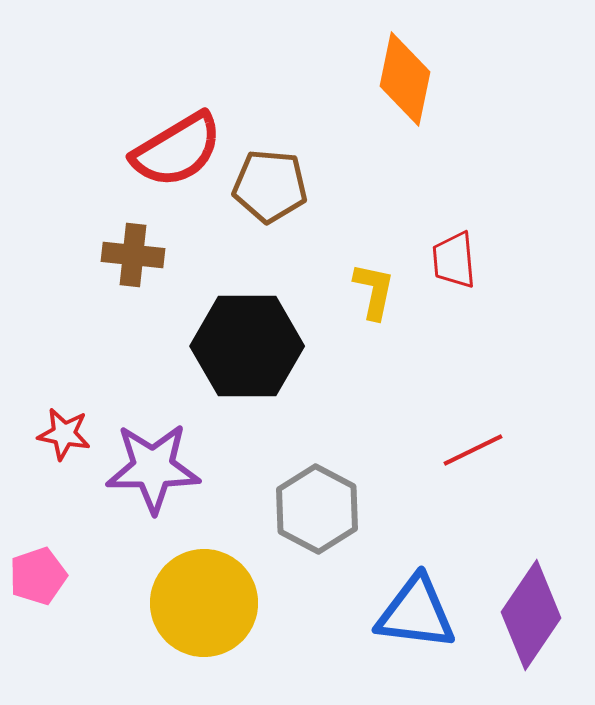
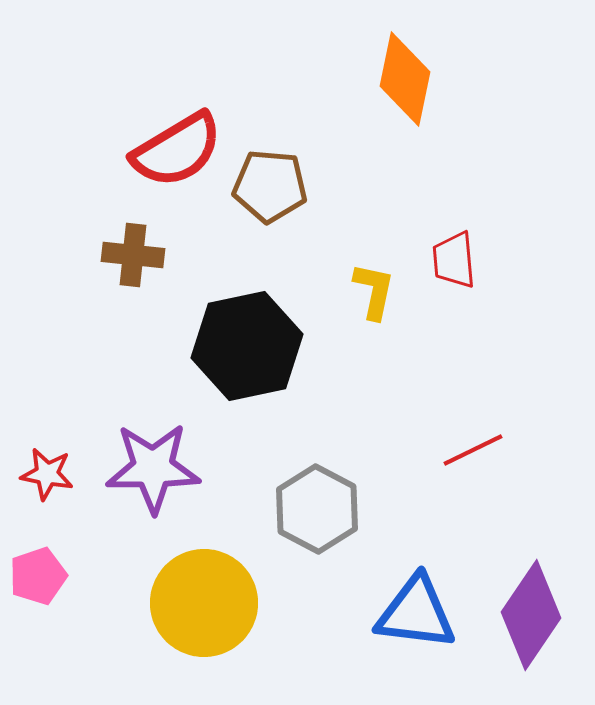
black hexagon: rotated 12 degrees counterclockwise
red star: moved 17 px left, 40 px down
